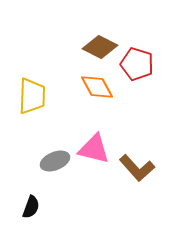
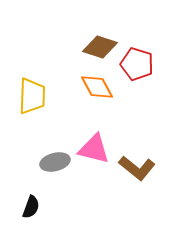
brown diamond: rotated 8 degrees counterclockwise
gray ellipse: moved 1 px down; rotated 8 degrees clockwise
brown L-shape: rotated 9 degrees counterclockwise
